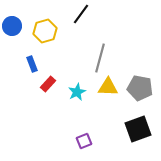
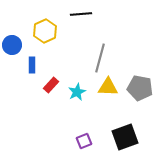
black line: rotated 50 degrees clockwise
blue circle: moved 19 px down
yellow hexagon: rotated 10 degrees counterclockwise
blue rectangle: moved 1 px down; rotated 21 degrees clockwise
red rectangle: moved 3 px right, 1 px down
black square: moved 13 px left, 8 px down
